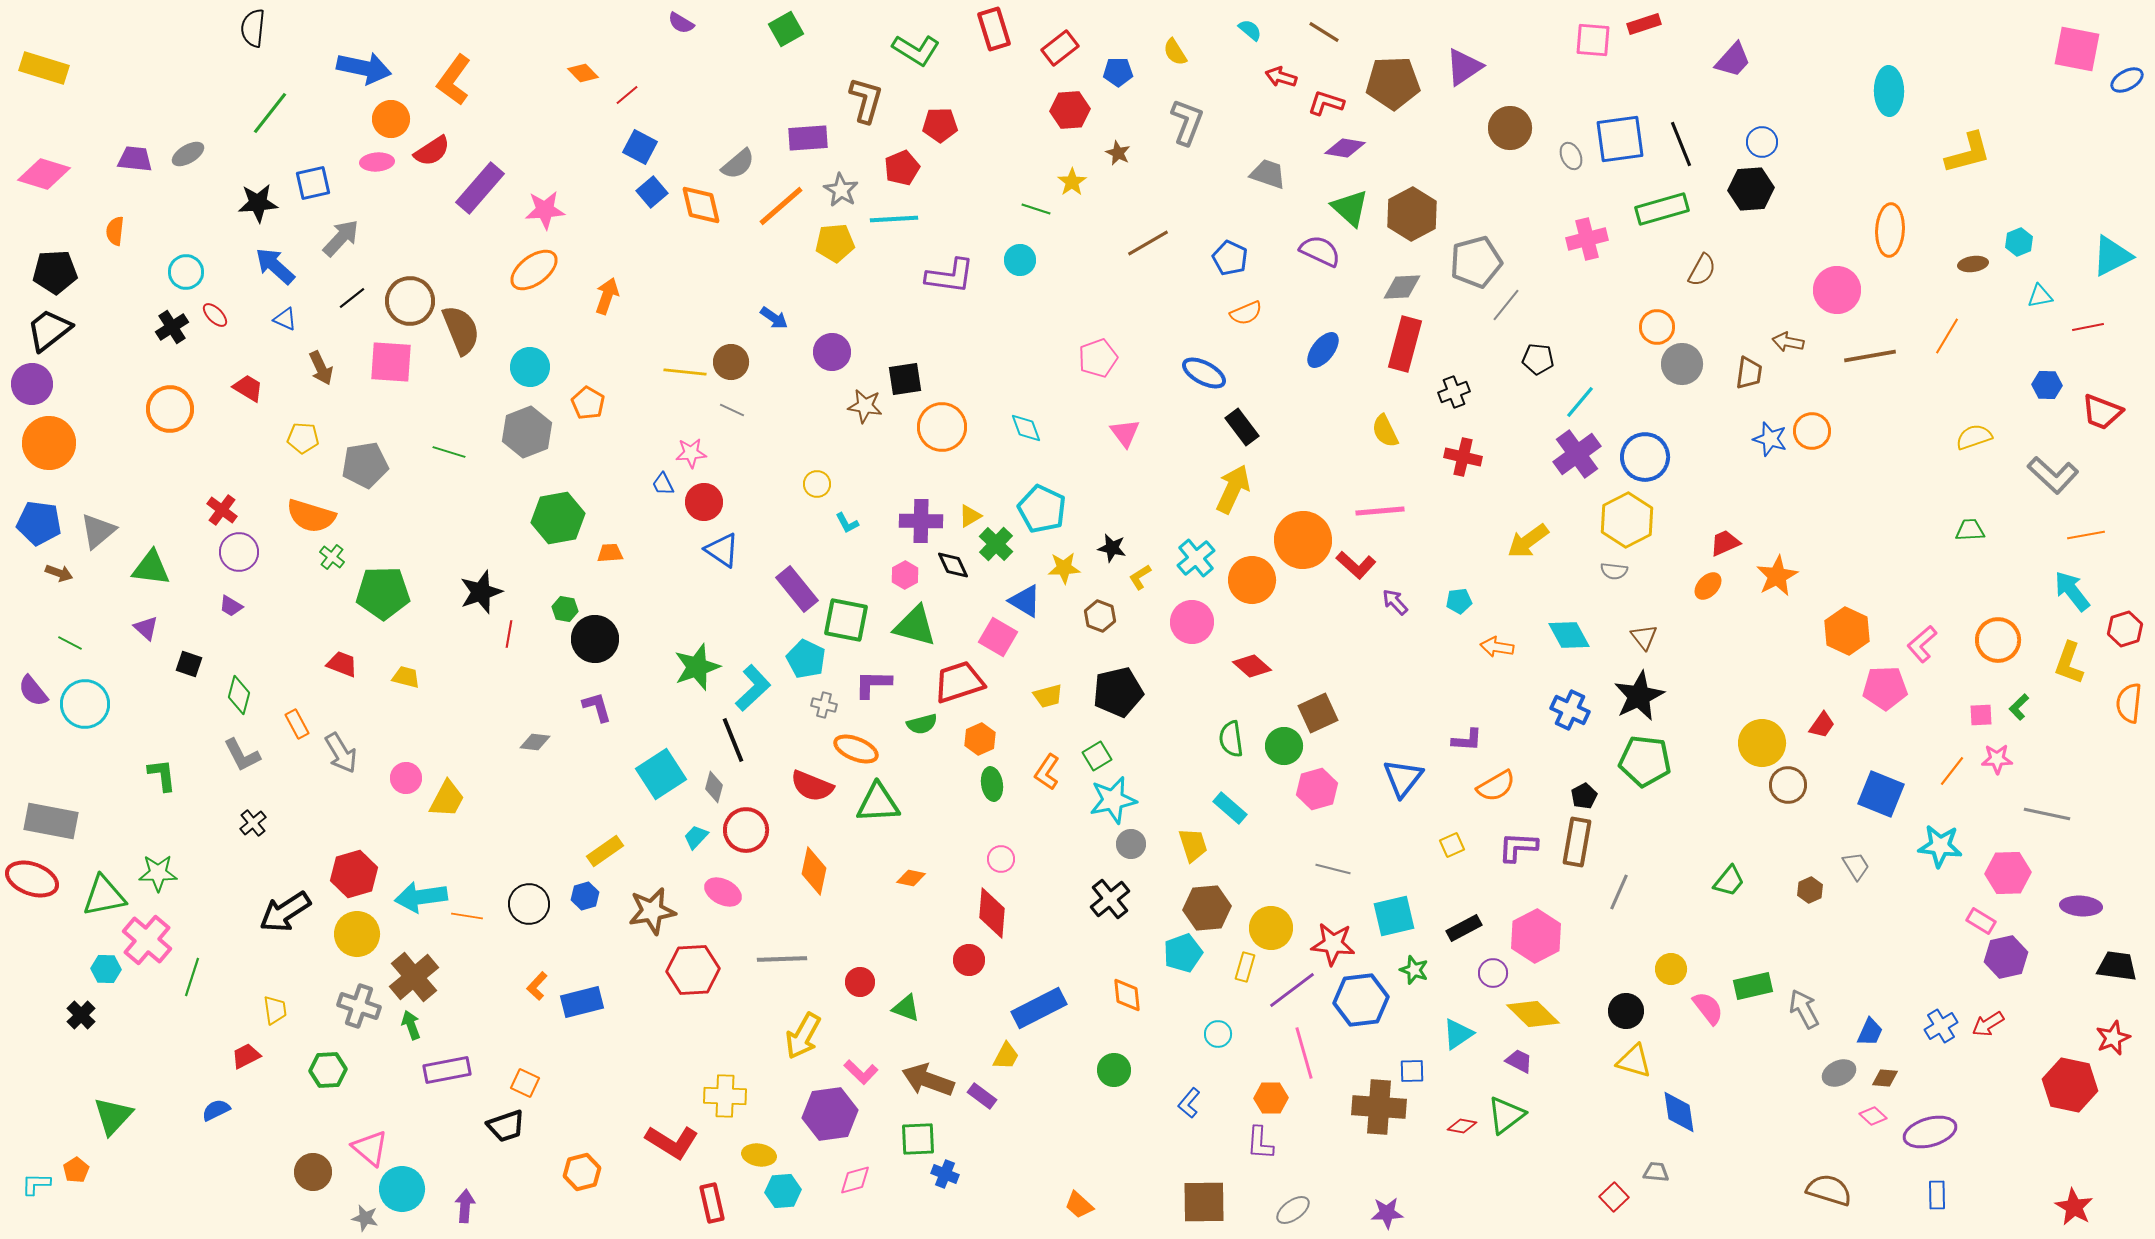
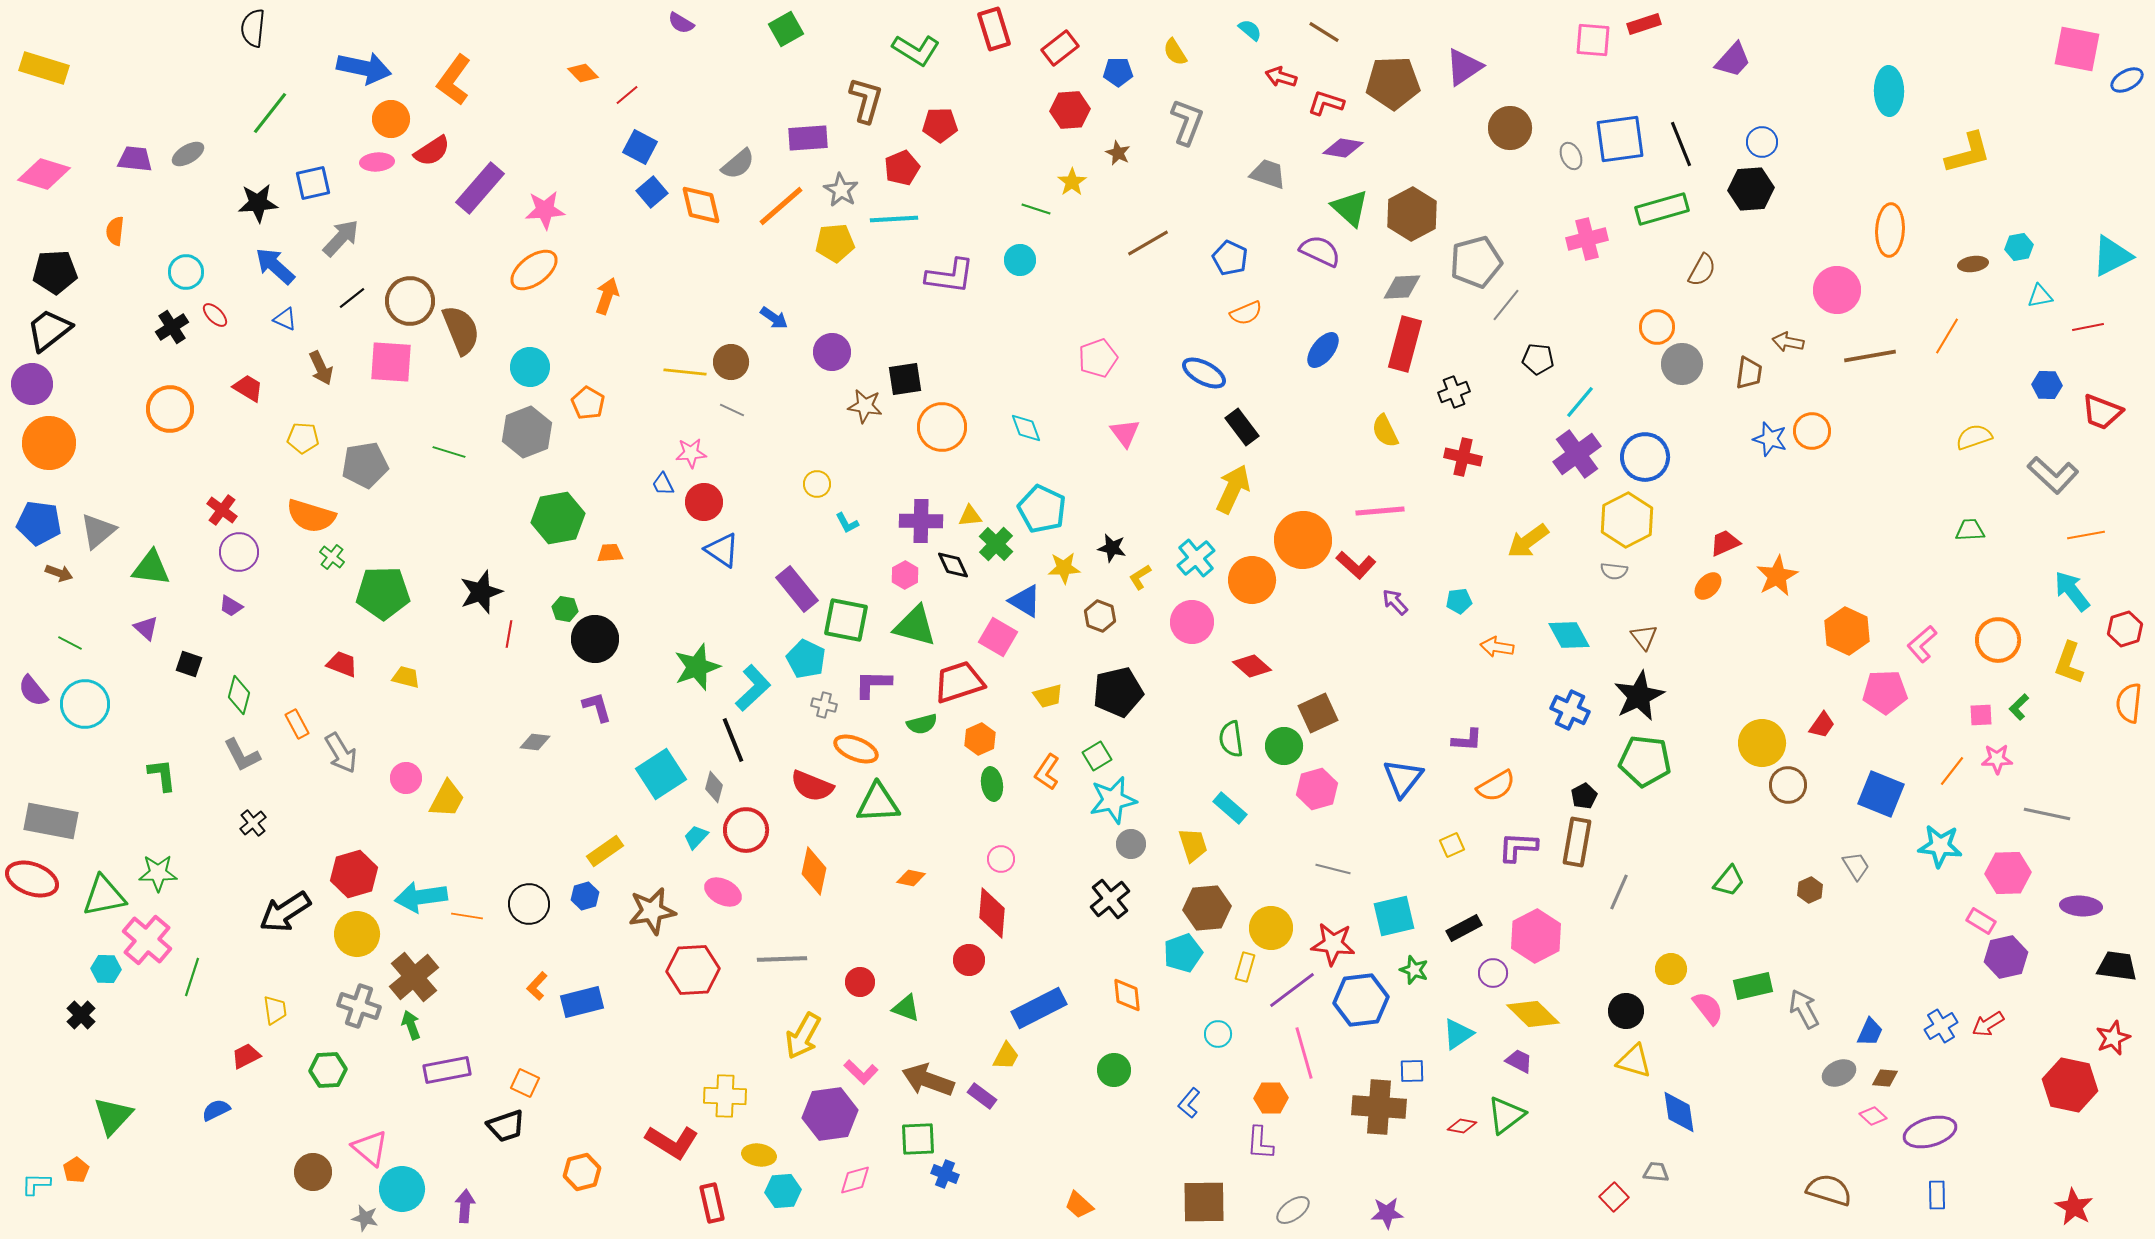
purple diamond at (1345, 148): moved 2 px left
cyan hexagon at (2019, 242): moved 5 px down; rotated 12 degrees clockwise
yellow triangle at (970, 516): rotated 25 degrees clockwise
pink pentagon at (1885, 688): moved 4 px down
